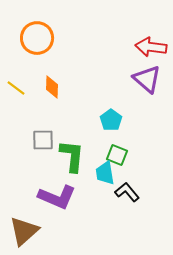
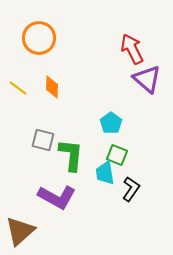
orange circle: moved 2 px right
red arrow: moved 19 px left, 2 px down; rotated 56 degrees clockwise
yellow line: moved 2 px right
cyan pentagon: moved 3 px down
gray square: rotated 15 degrees clockwise
green L-shape: moved 1 px left, 1 px up
black L-shape: moved 4 px right, 3 px up; rotated 75 degrees clockwise
purple L-shape: rotated 6 degrees clockwise
brown triangle: moved 4 px left
